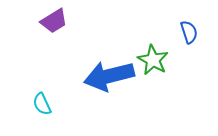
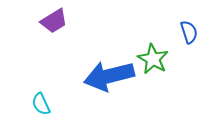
green star: moved 1 px up
cyan semicircle: moved 1 px left
